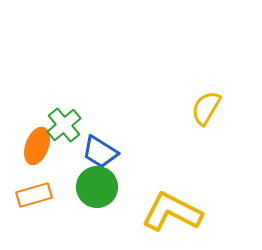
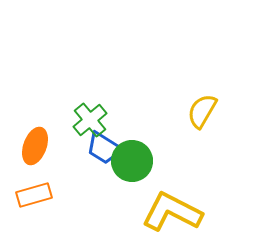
yellow semicircle: moved 4 px left, 3 px down
green cross: moved 26 px right, 5 px up
orange ellipse: moved 2 px left
blue trapezoid: moved 4 px right, 4 px up
green circle: moved 35 px right, 26 px up
